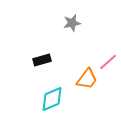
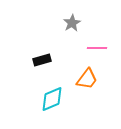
gray star: rotated 18 degrees counterclockwise
pink line: moved 11 px left, 14 px up; rotated 42 degrees clockwise
